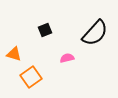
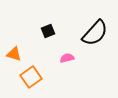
black square: moved 3 px right, 1 px down
